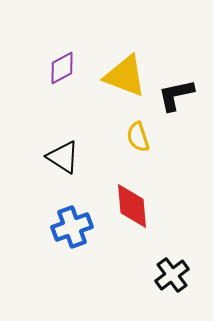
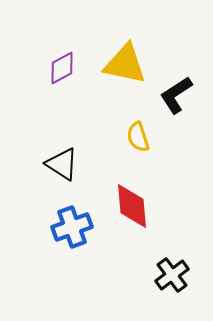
yellow triangle: moved 12 px up; rotated 9 degrees counterclockwise
black L-shape: rotated 21 degrees counterclockwise
black triangle: moved 1 px left, 7 px down
